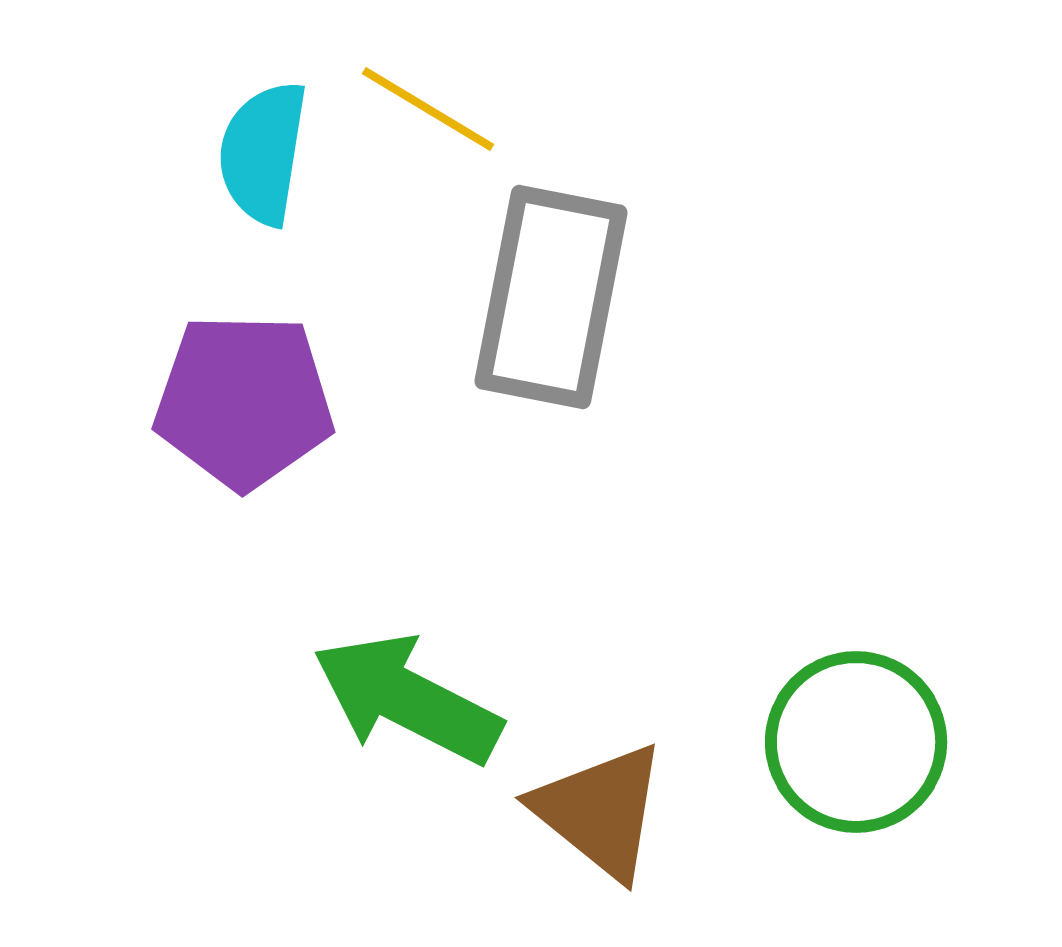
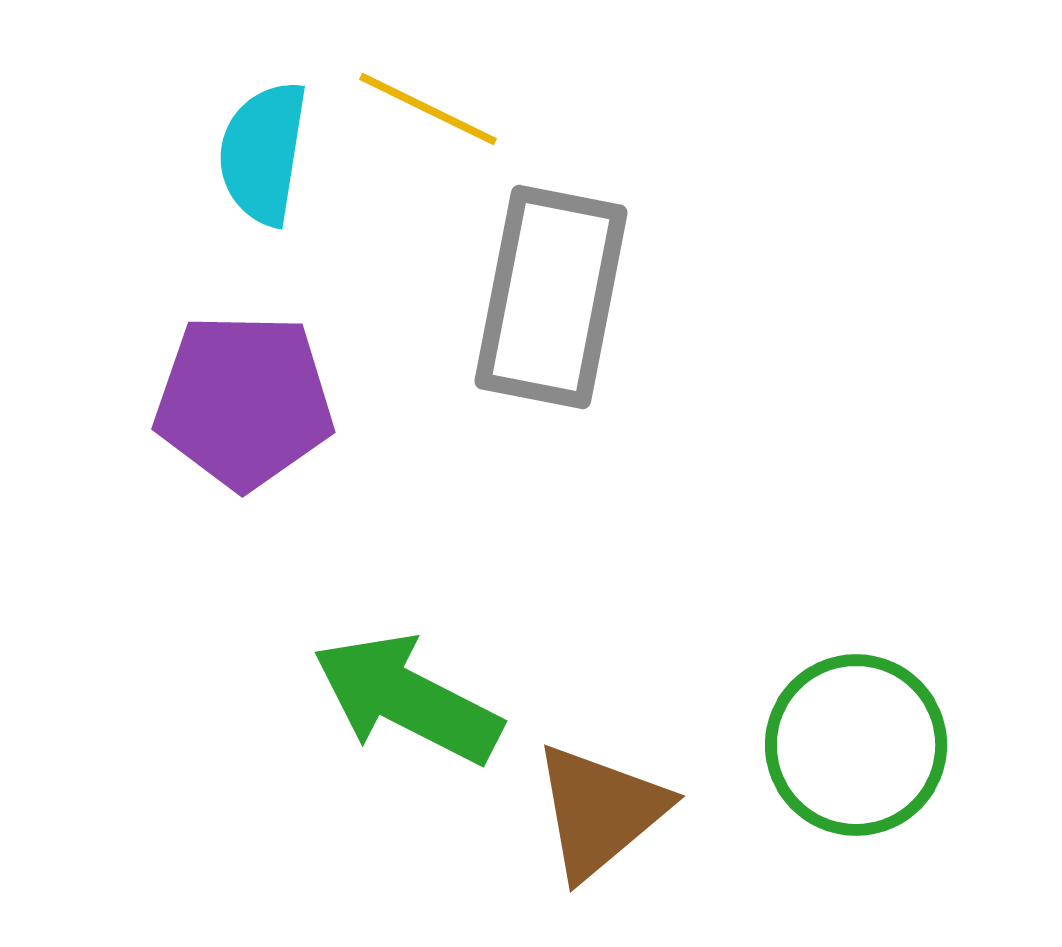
yellow line: rotated 5 degrees counterclockwise
green circle: moved 3 px down
brown triangle: rotated 41 degrees clockwise
